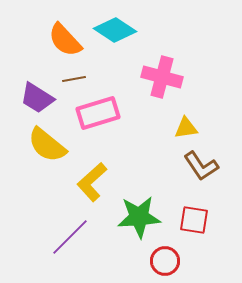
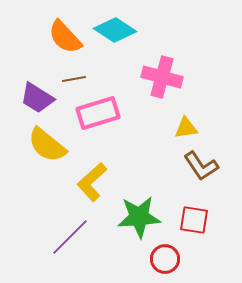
orange semicircle: moved 3 px up
red circle: moved 2 px up
